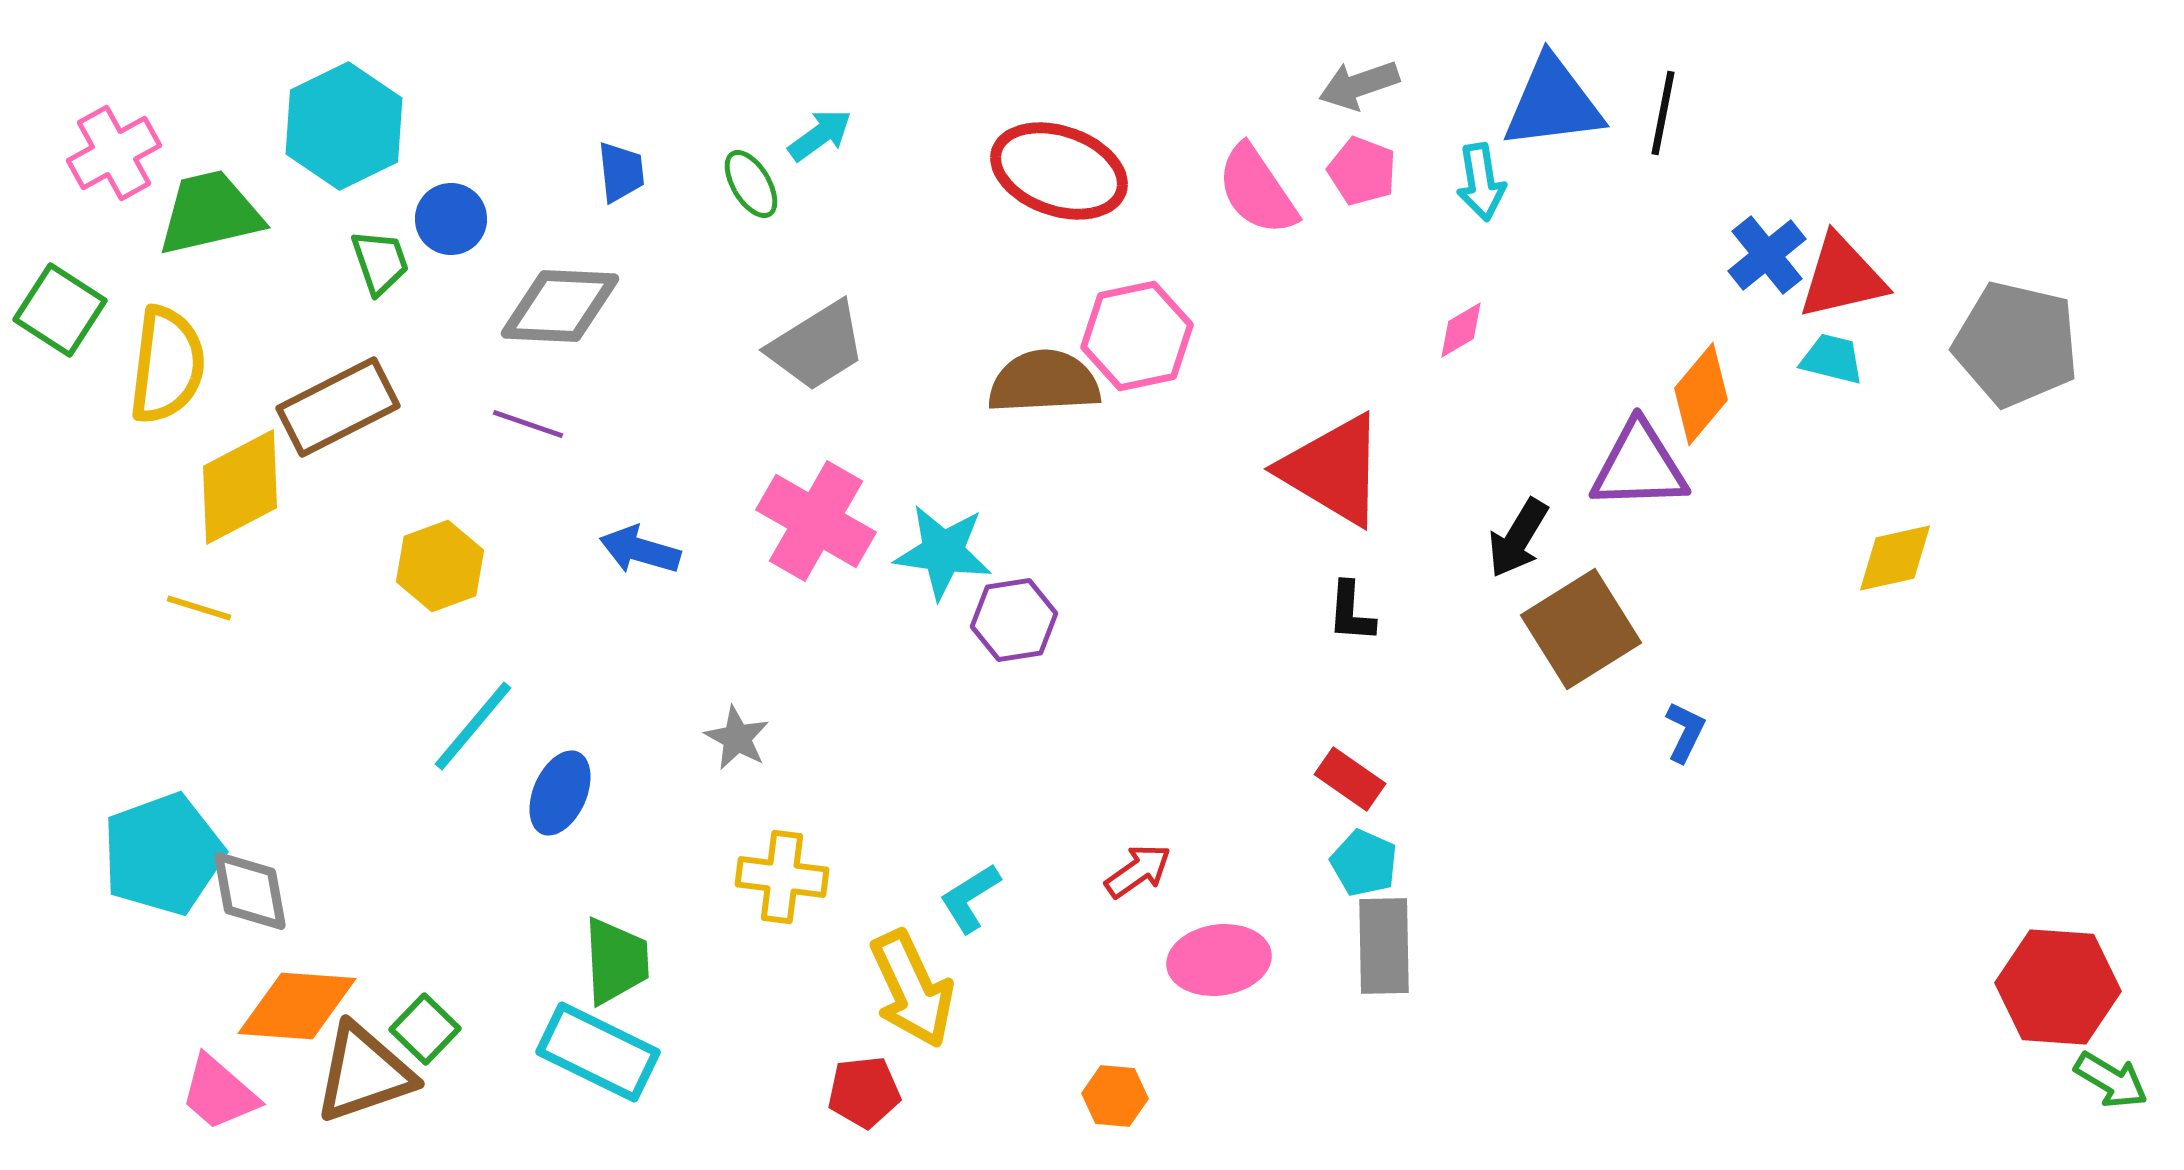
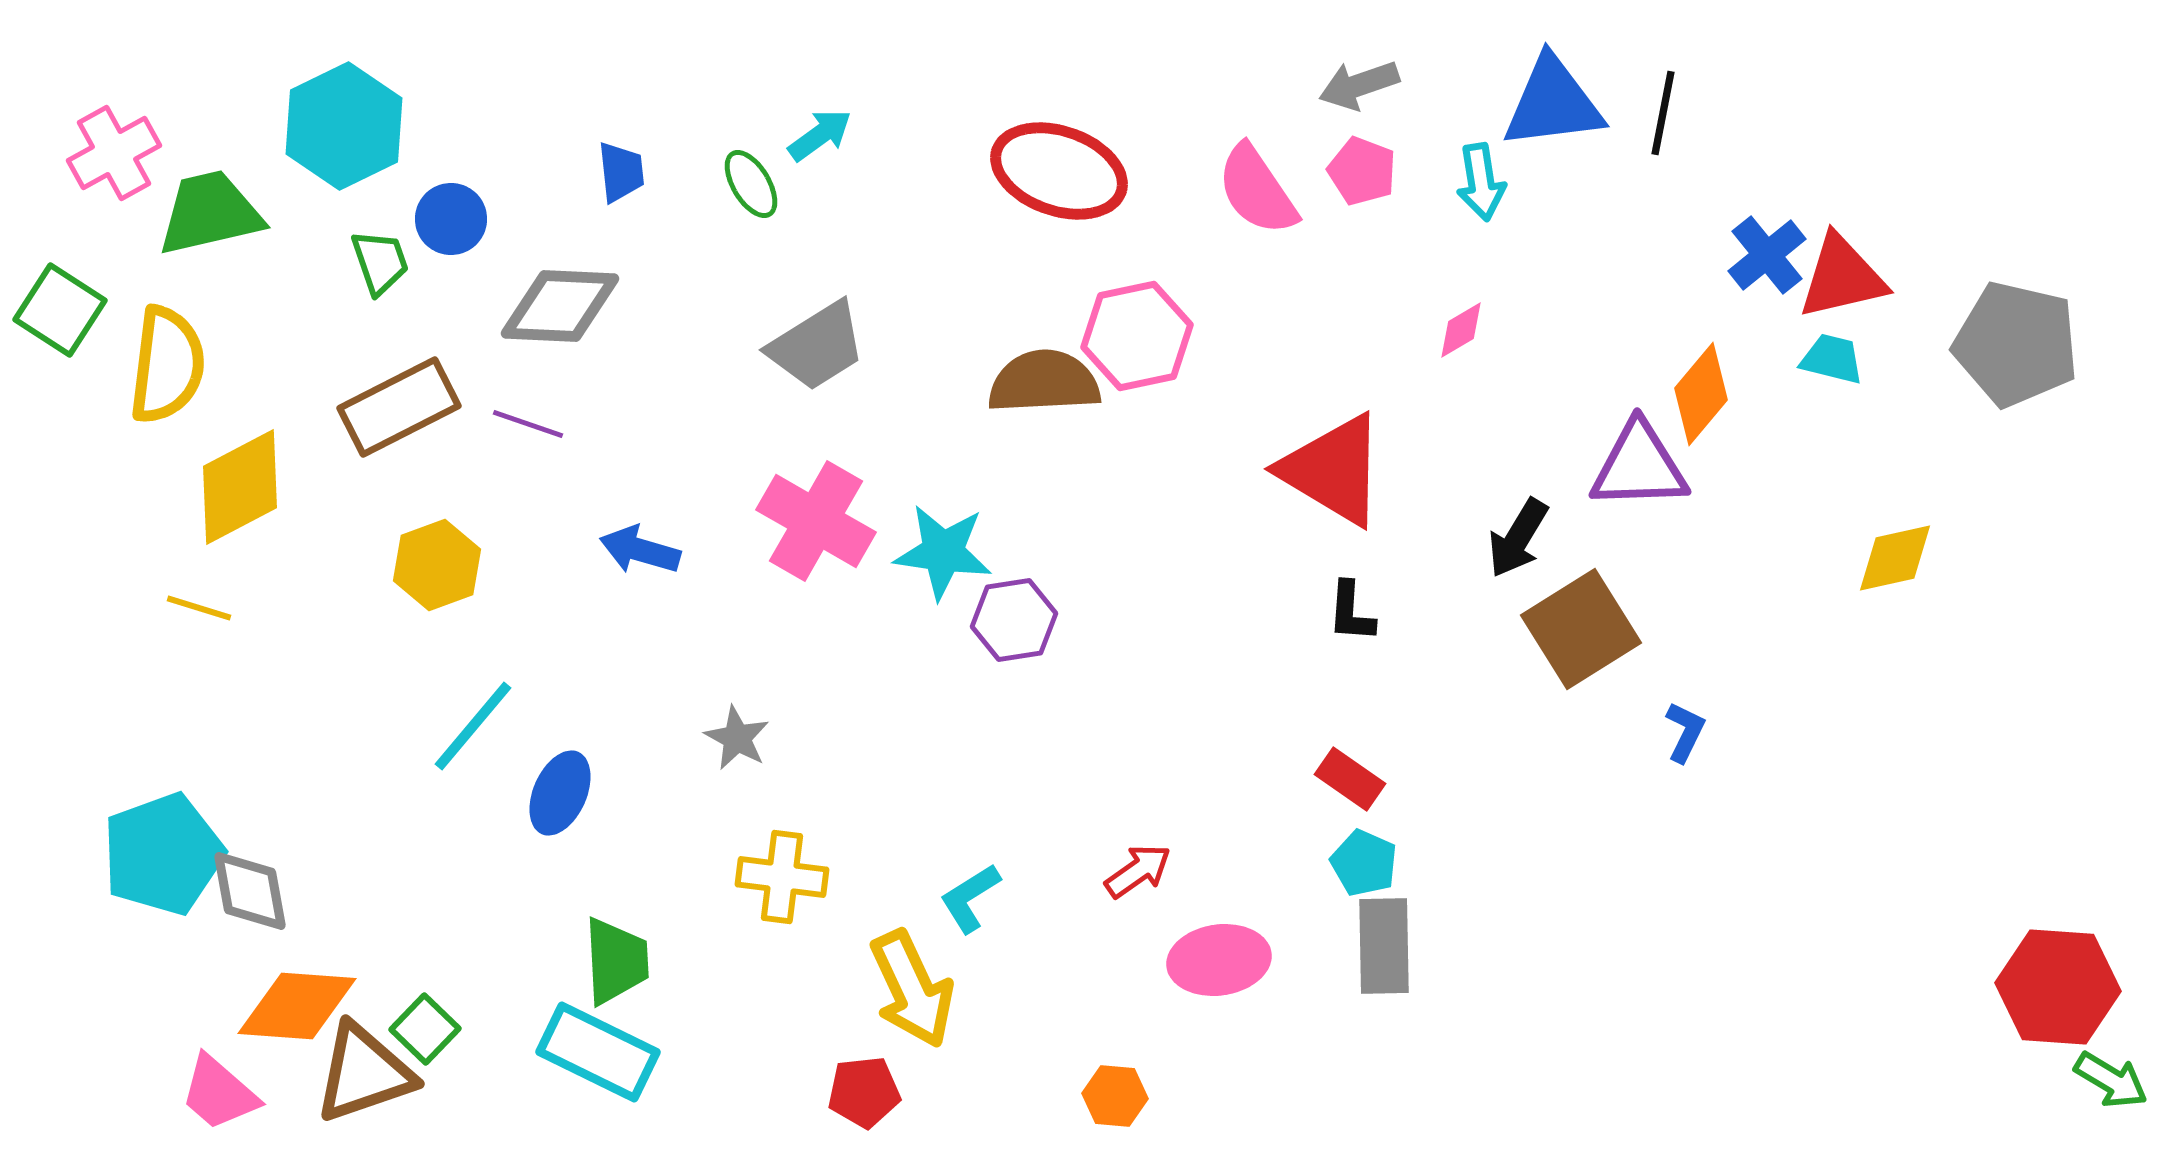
brown rectangle at (338, 407): moved 61 px right
yellow hexagon at (440, 566): moved 3 px left, 1 px up
